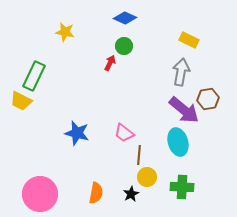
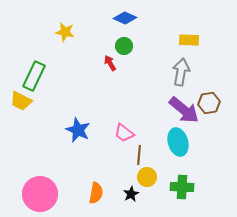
yellow rectangle: rotated 24 degrees counterclockwise
red arrow: rotated 56 degrees counterclockwise
brown hexagon: moved 1 px right, 4 px down
blue star: moved 1 px right, 3 px up; rotated 10 degrees clockwise
